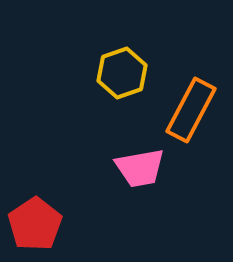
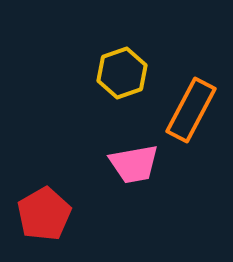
pink trapezoid: moved 6 px left, 4 px up
red pentagon: moved 9 px right, 10 px up; rotated 4 degrees clockwise
